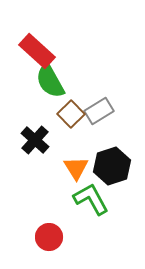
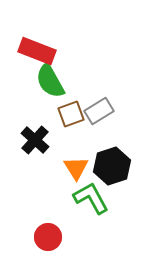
red rectangle: rotated 21 degrees counterclockwise
brown square: rotated 24 degrees clockwise
green L-shape: moved 1 px up
red circle: moved 1 px left
